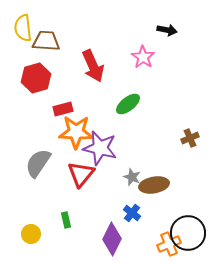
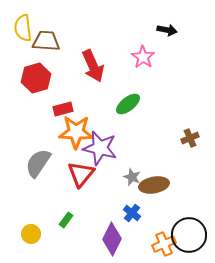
green rectangle: rotated 49 degrees clockwise
black circle: moved 1 px right, 2 px down
orange cross: moved 5 px left
